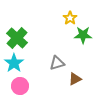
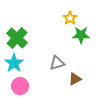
green star: moved 2 px left
